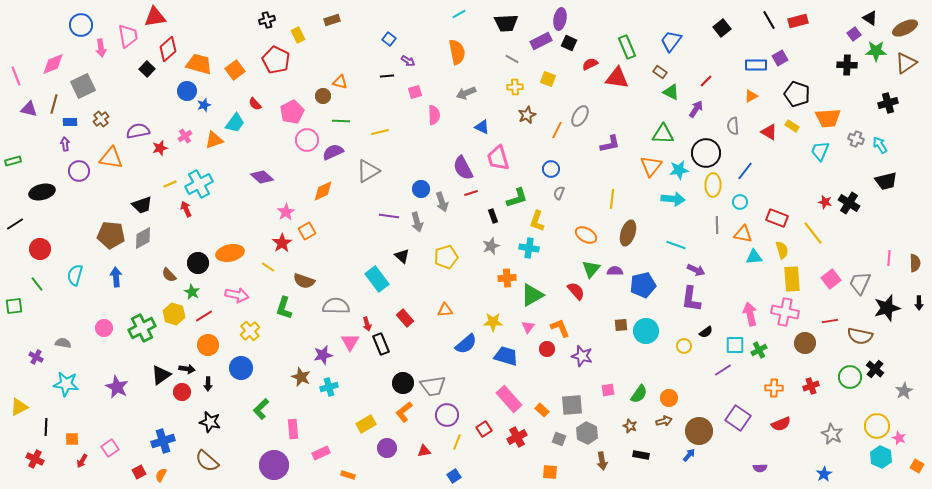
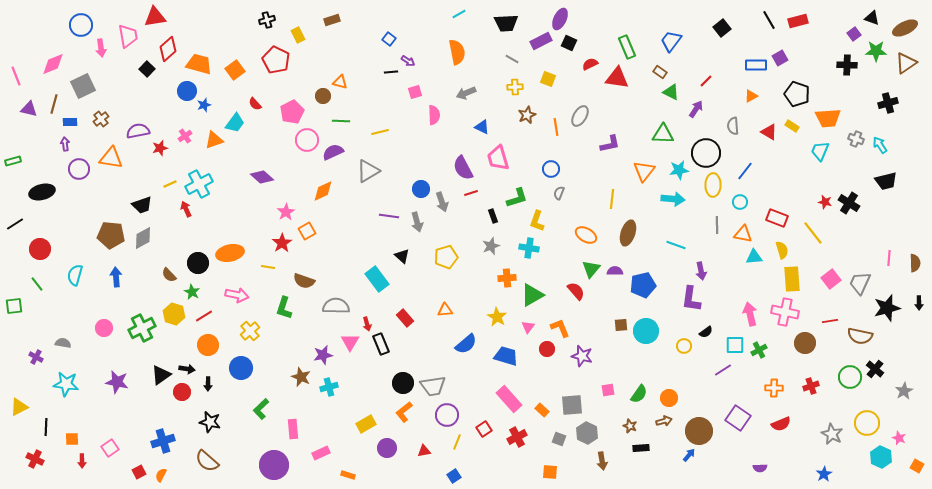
black triangle at (870, 18): moved 2 px right; rotated 14 degrees counterclockwise
purple ellipse at (560, 19): rotated 15 degrees clockwise
black line at (387, 76): moved 4 px right, 4 px up
orange line at (557, 130): moved 1 px left, 3 px up; rotated 36 degrees counterclockwise
orange triangle at (651, 166): moved 7 px left, 5 px down
purple circle at (79, 171): moved 2 px up
yellow line at (268, 267): rotated 24 degrees counterclockwise
purple arrow at (696, 270): moved 5 px right, 1 px down; rotated 54 degrees clockwise
yellow star at (493, 322): moved 4 px right, 5 px up; rotated 30 degrees clockwise
purple star at (117, 387): moved 5 px up; rotated 15 degrees counterclockwise
yellow circle at (877, 426): moved 10 px left, 3 px up
black rectangle at (641, 455): moved 7 px up; rotated 14 degrees counterclockwise
red arrow at (82, 461): rotated 32 degrees counterclockwise
